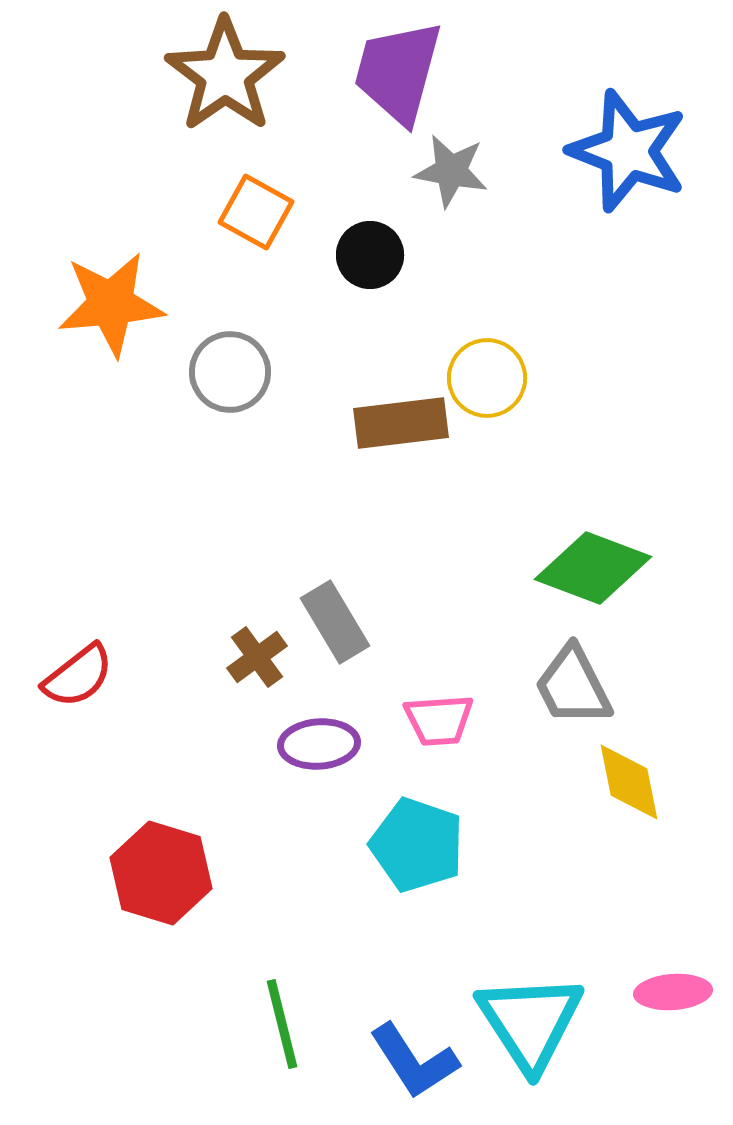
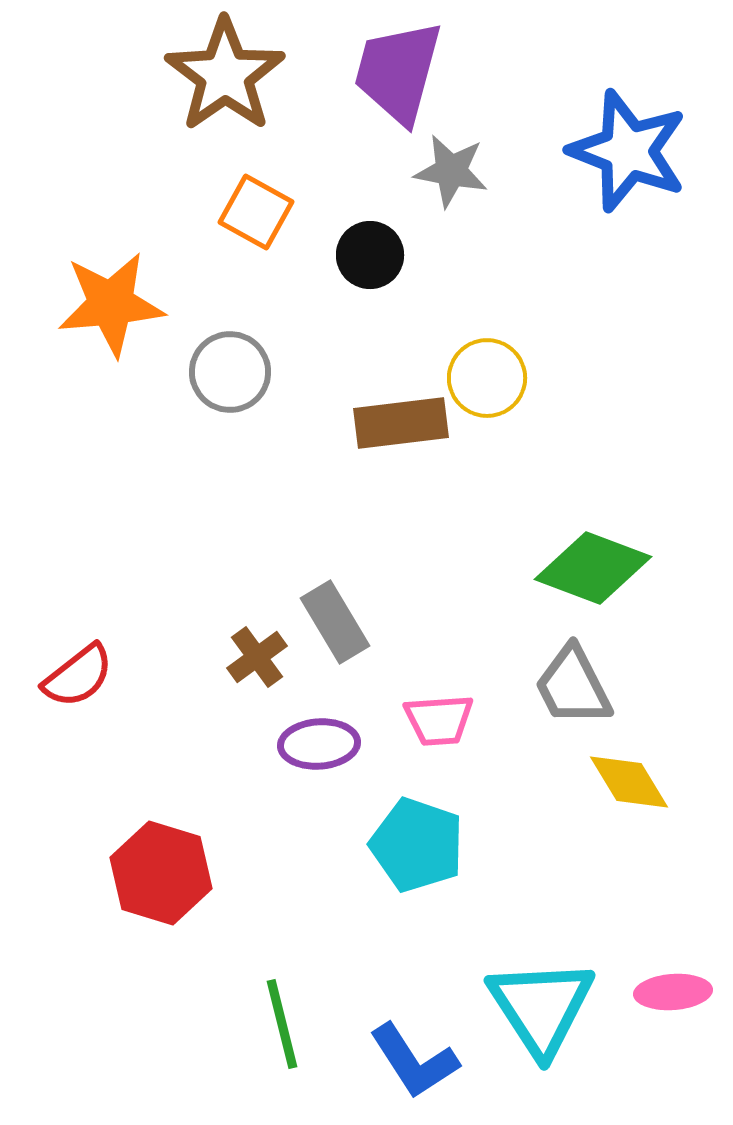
yellow diamond: rotated 20 degrees counterclockwise
cyan triangle: moved 11 px right, 15 px up
